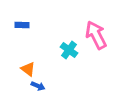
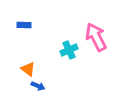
blue rectangle: moved 2 px right
pink arrow: moved 2 px down
cyan cross: rotated 30 degrees clockwise
